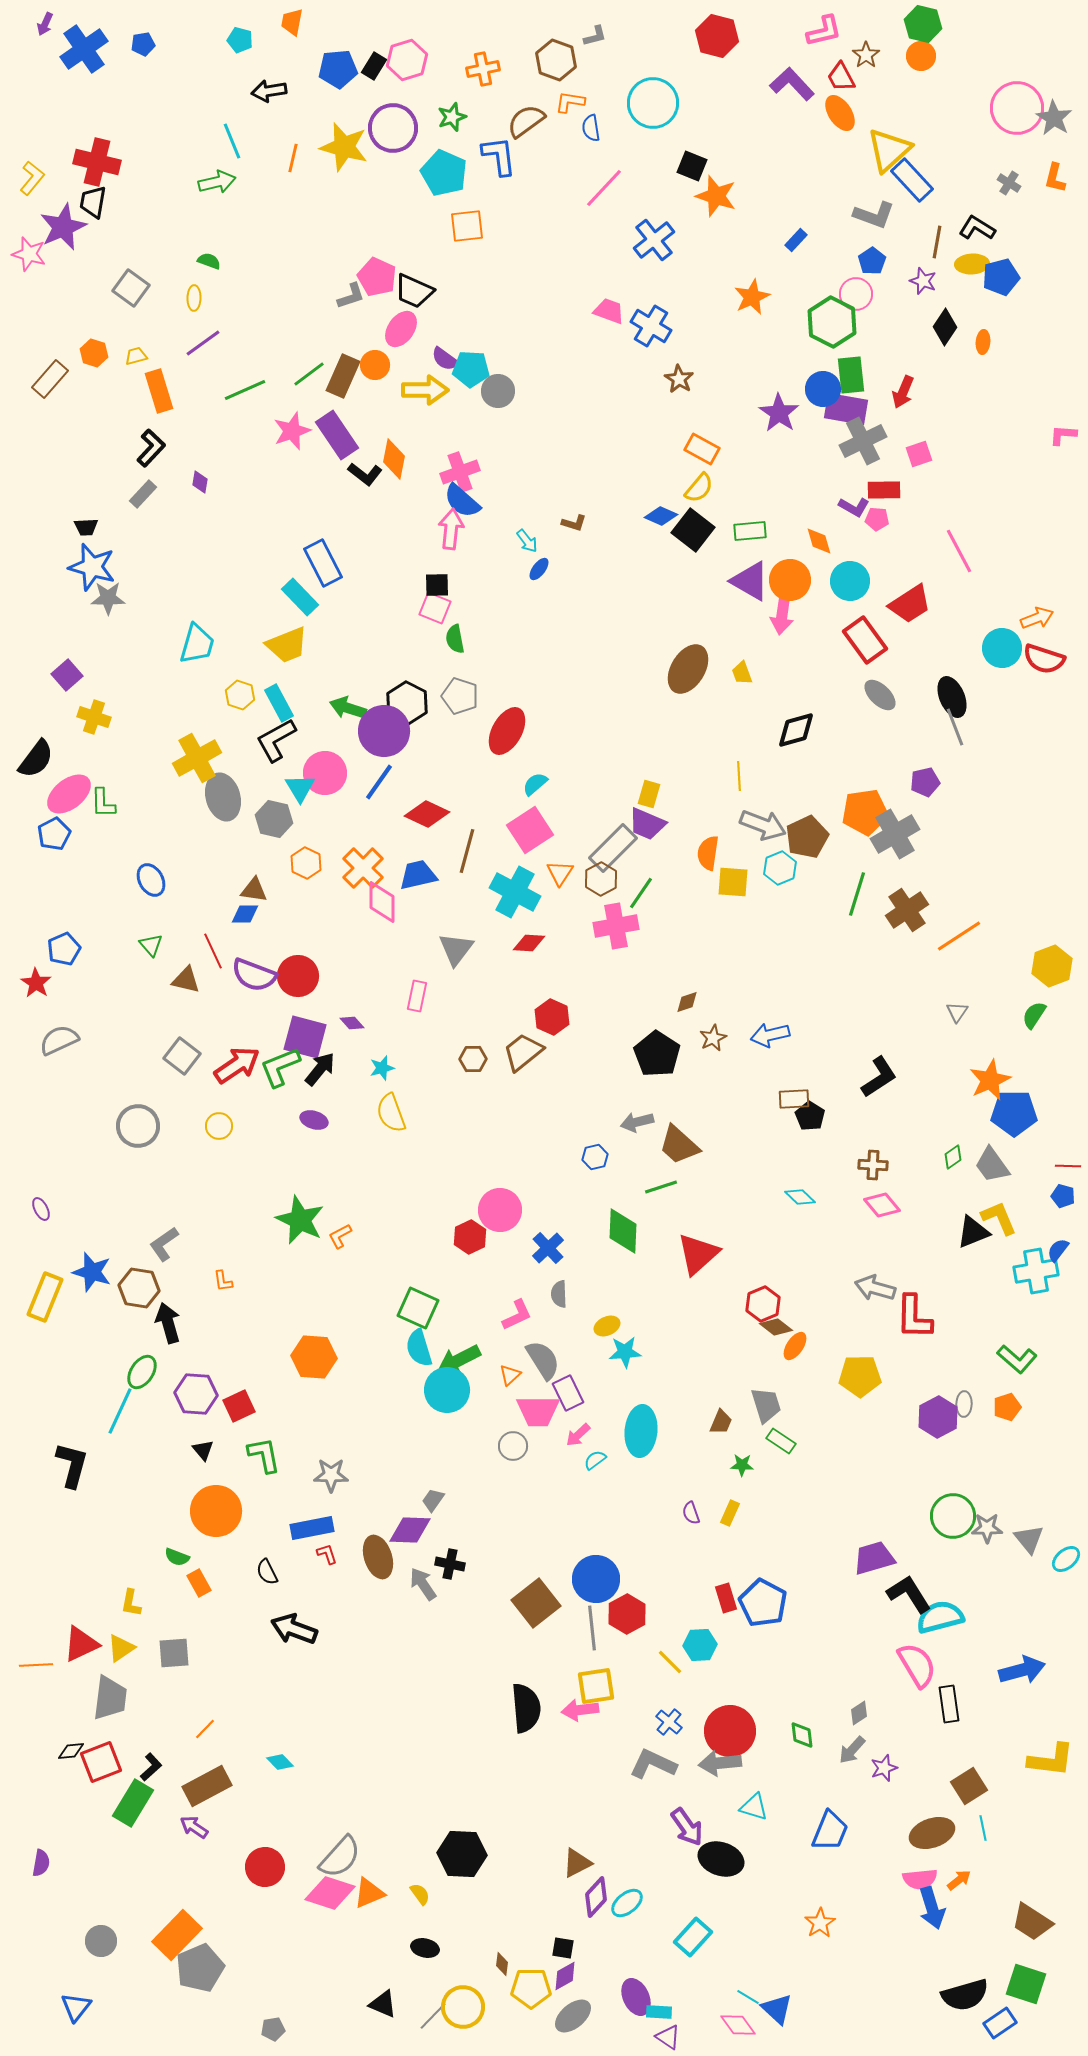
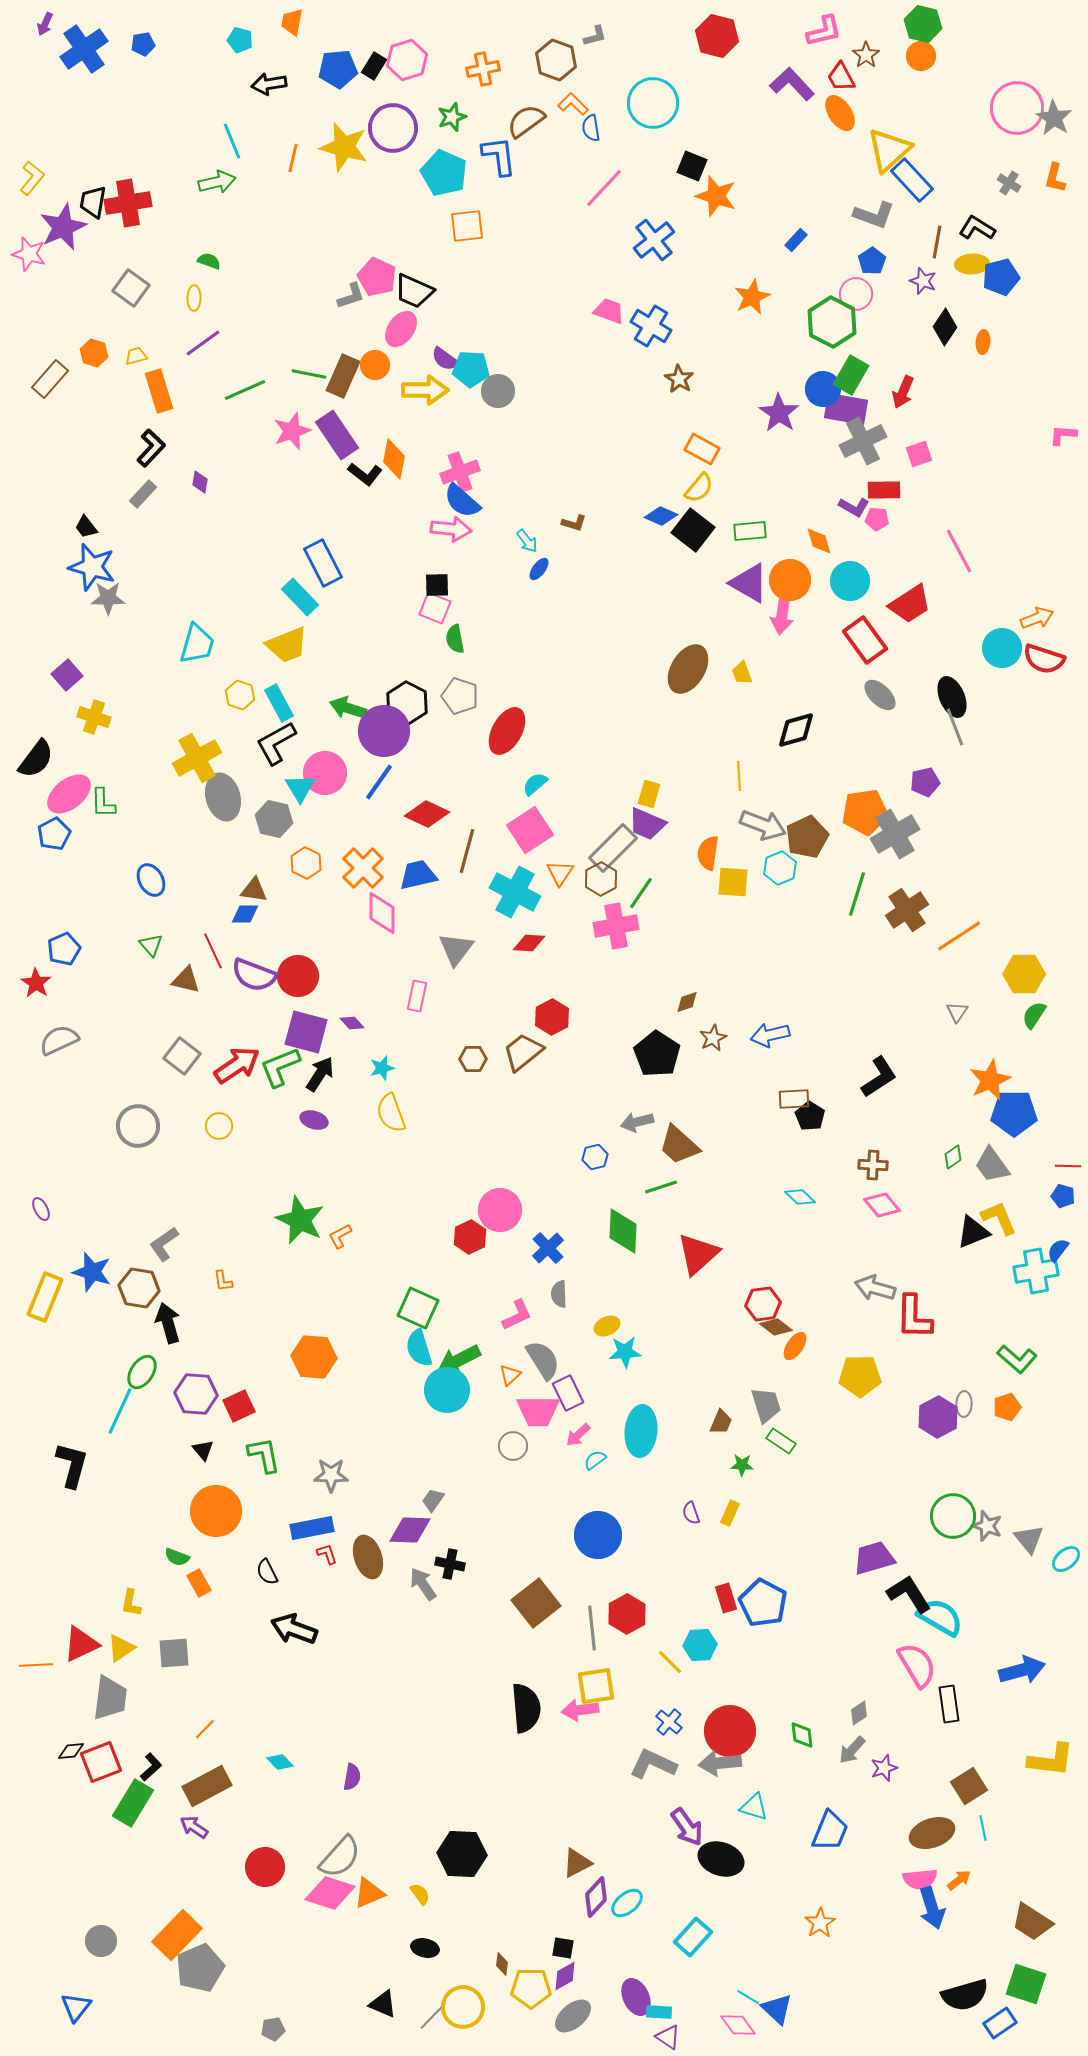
black arrow at (269, 91): moved 7 px up
orange L-shape at (570, 102): moved 3 px right, 2 px down; rotated 36 degrees clockwise
red cross at (97, 162): moved 31 px right, 41 px down; rotated 24 degrees counterclockwise
green line at (309, 374): rotated 48 degrees clockwise
green rectangle at (851, 375): rotated 36 degrees clockwise
black trapezoid at (86, 527): rotated 55 degrees clockwise
pink arrow at (451, 529): rotated 90 degrees clockwise
purple triangle at (750, 581): moved 1 px left, 2 px down
black L-shape at (276, 740): moved 3 px down
pink diamond at (382, 902): moved 11 px down
yellow hexagon at (1052, 966): moved 28 px left, 8 px down; rotated 21 degrees clockwise
red hexagon at (552, 1017): rotated 8 degrees clockwise
purple square at (305, 1037): moved 1 px right, 5 px up
black arrow at (320, 1069): moved 5 px down; rotated 6 degrees counterclockwise
red hexagon at (763, 1304): rotated 16 degrees clockwise
gray star at (987, 1528): moved 2 px up; rotated 20 degrees clockwise
brown ellipse at (378, 1557): moved 10 px left
blue circle at (596, 1579): moved 2 px right, 44 px up
cyan semicircle at (940, 1617): rotated 45 degrees clockwise
purple semicircle at (41, 1863): moved 311 px right, 86 px up
